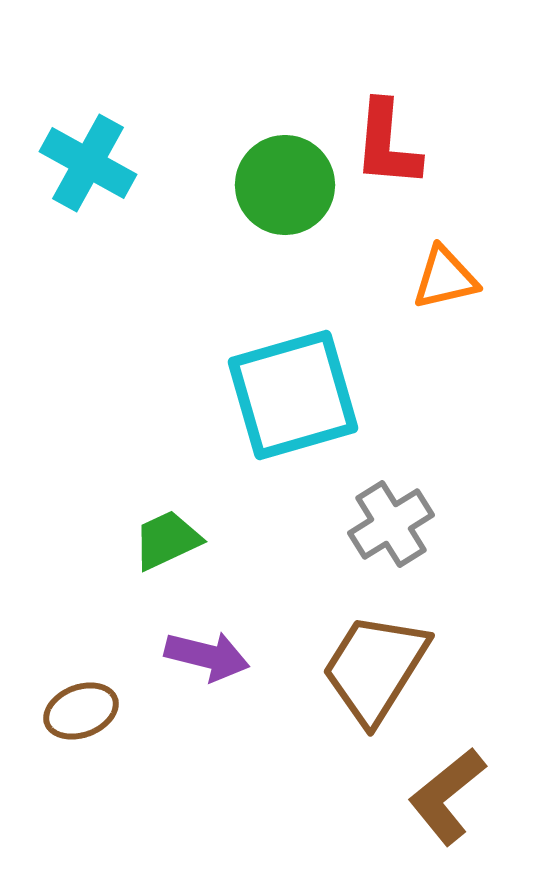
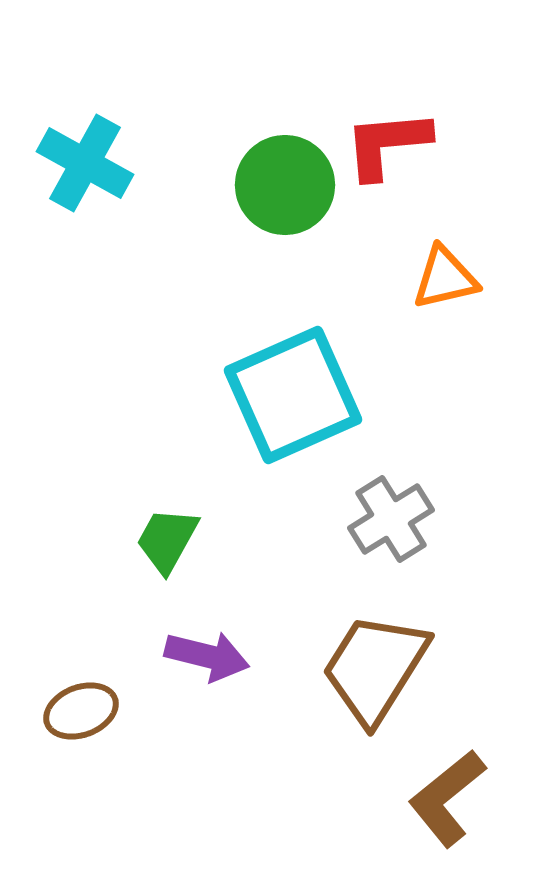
red L-shape: rotated 80 degrees clockwise
cyan cross: moved 3 px left
cyan square: rotated 8 degrees counterclockwise
gray cross: moved 5 px up
green trapezoid: rotated 36 degrees counterclockwise
brown L-shape: moved 2 px down
